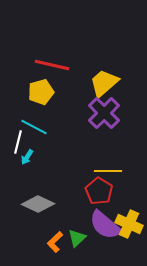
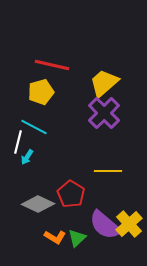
red pentagon: moved 28 px left, 3 px down
yellow cross: rotated 24 degrees clockwise
orange L-shape: moved 5 px up; rotated 105 degrees counterclockwise
